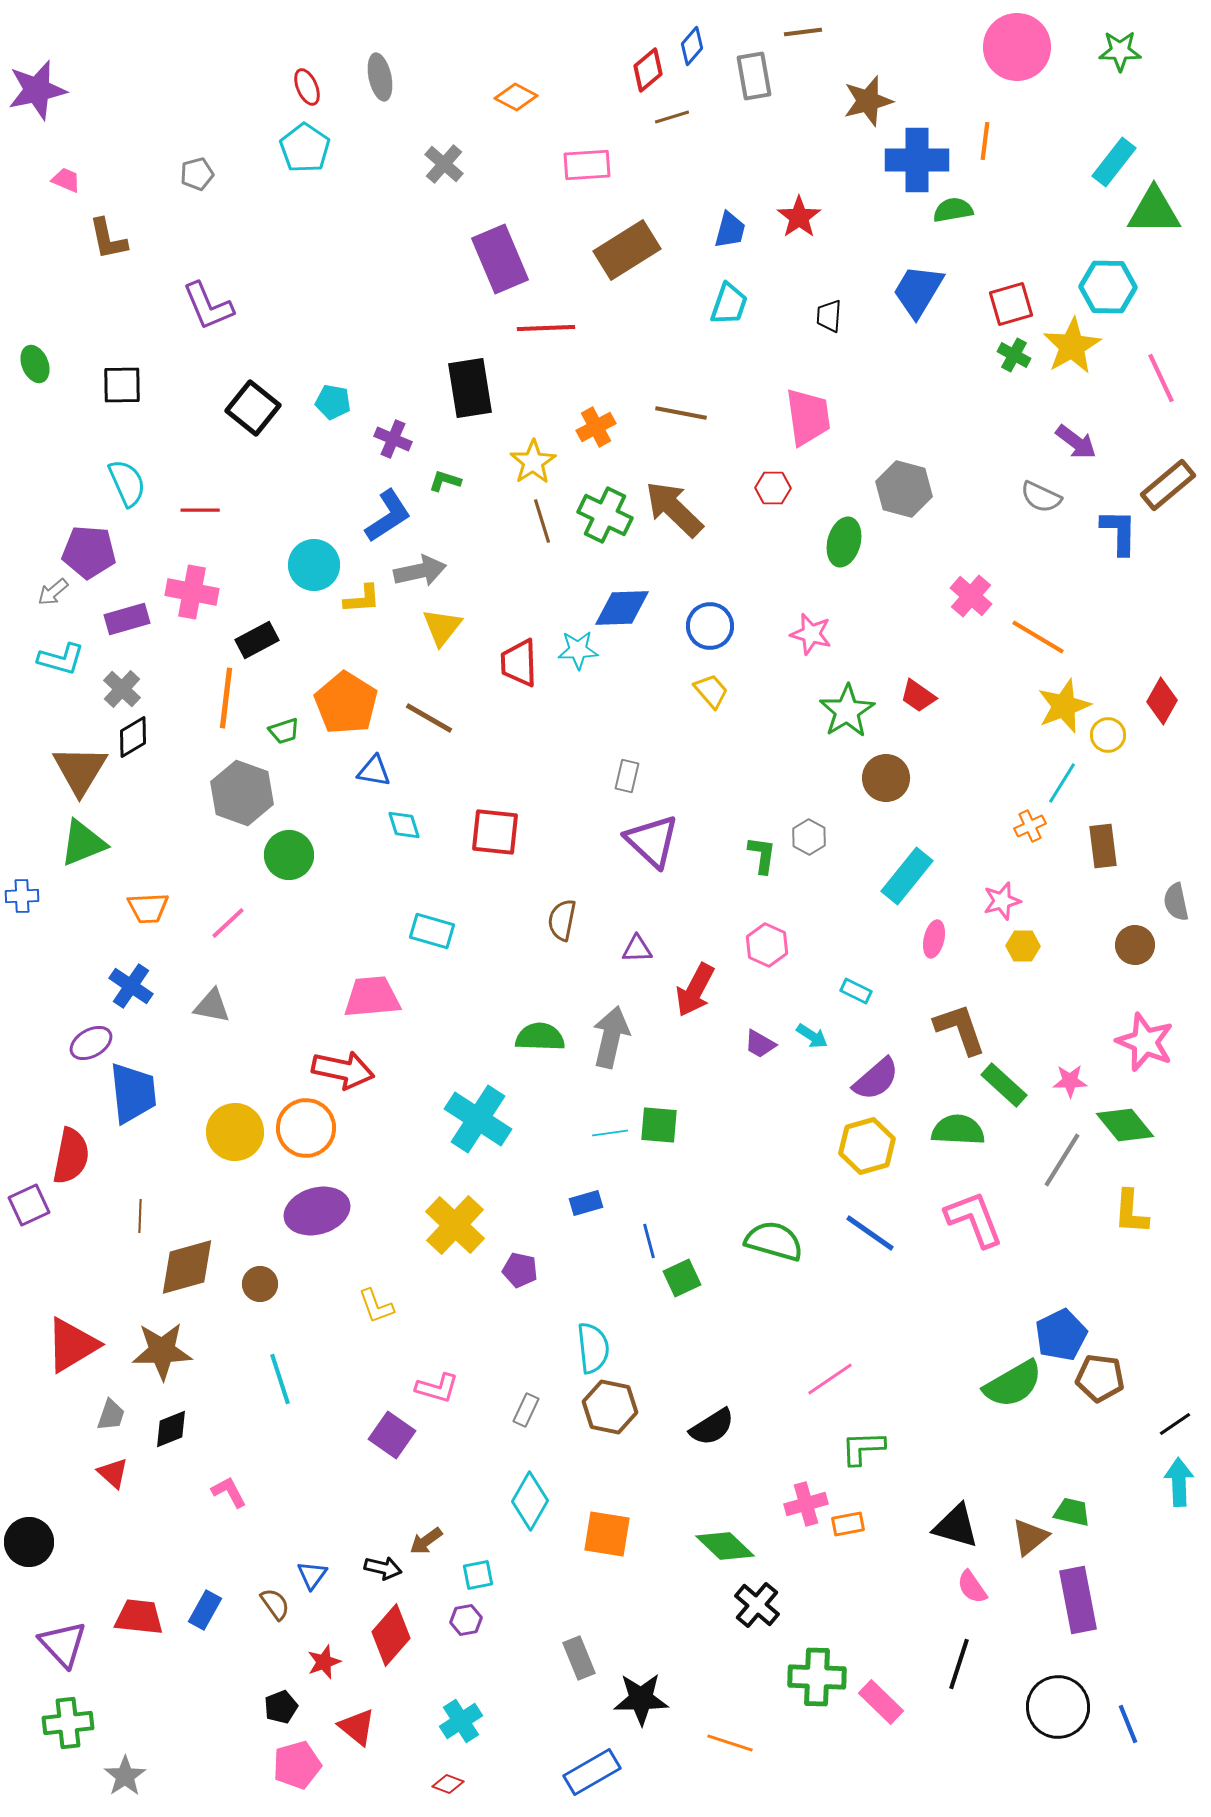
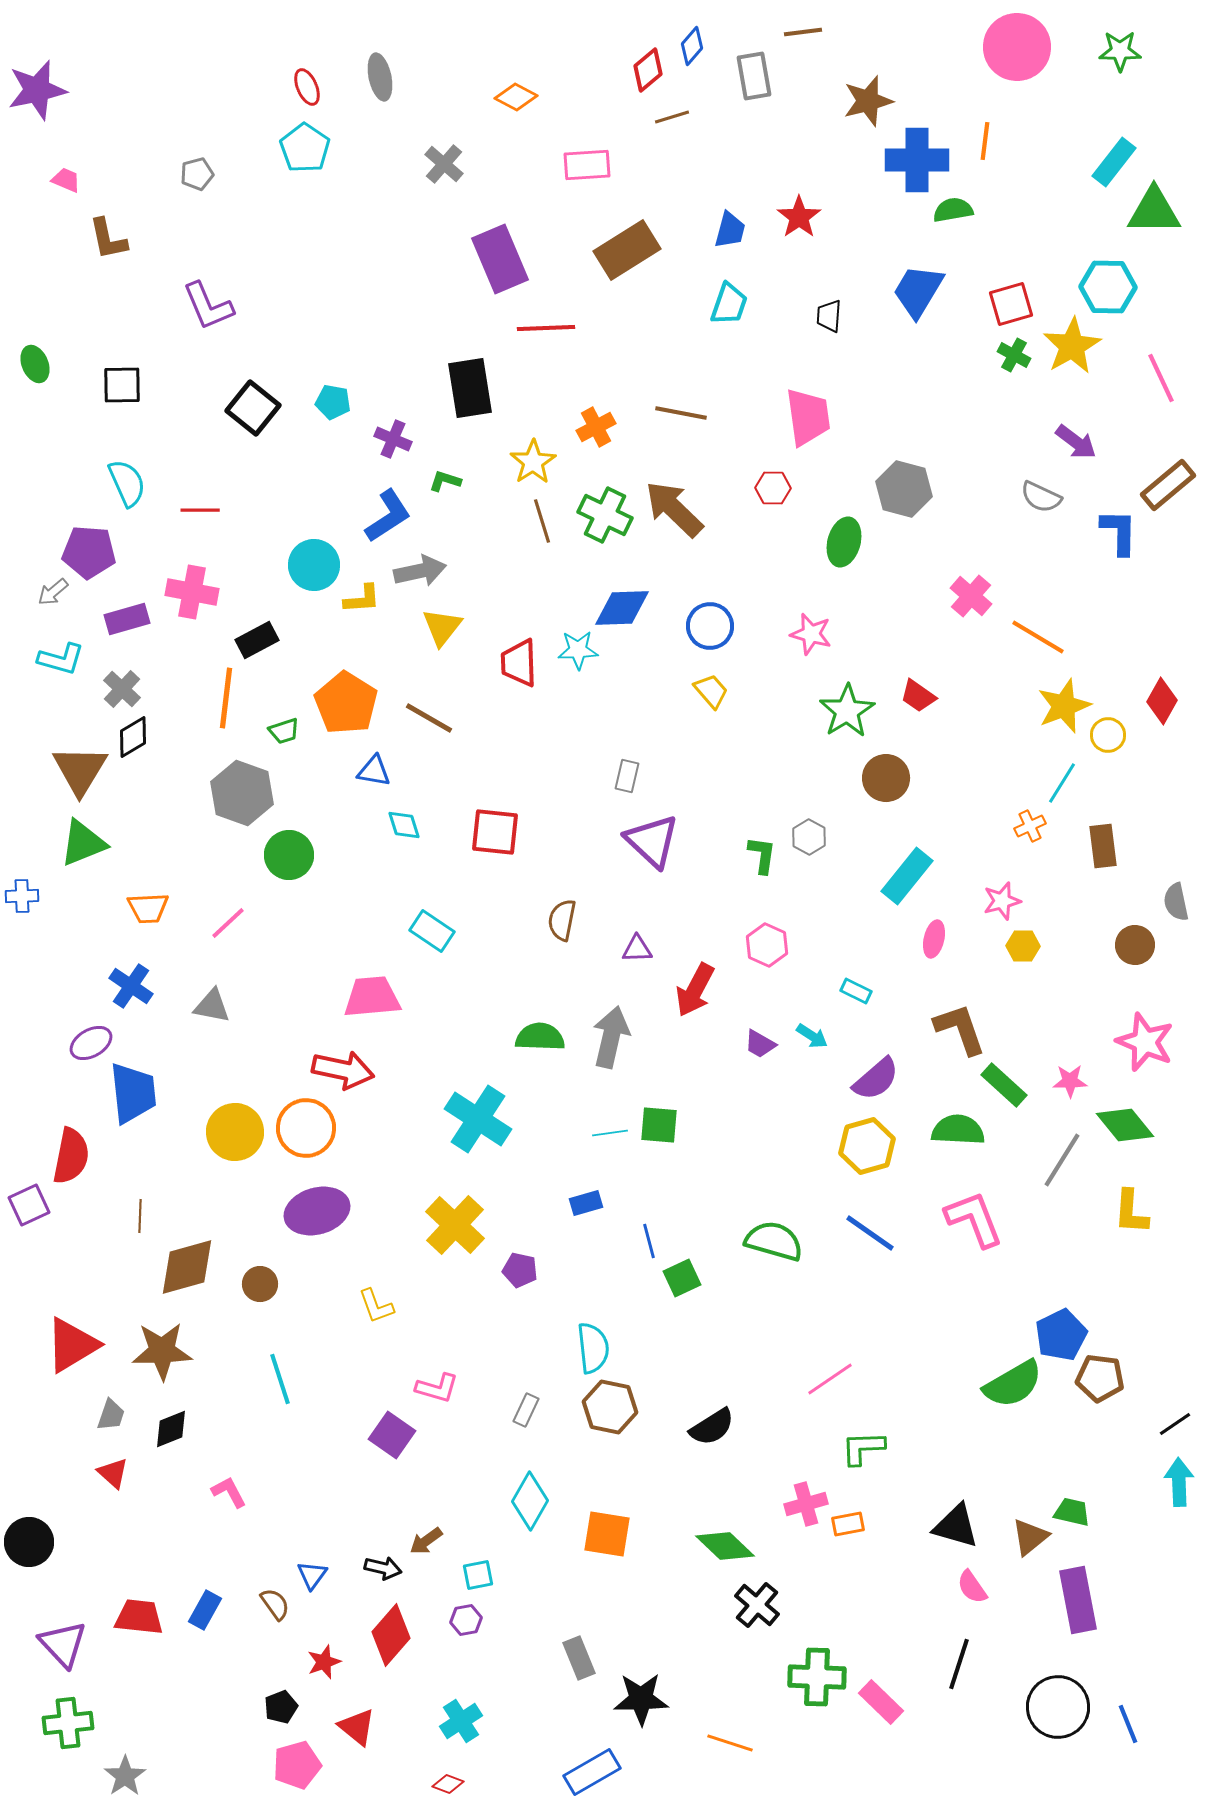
cyan rectangle at (432, 931): rotated 18 degrees clockwise
